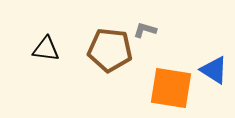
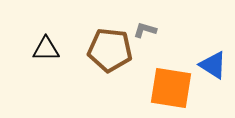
black triangle: rotated 8 degrees counterclockwise
blue triangle: moved 1 px left, 5 px up
